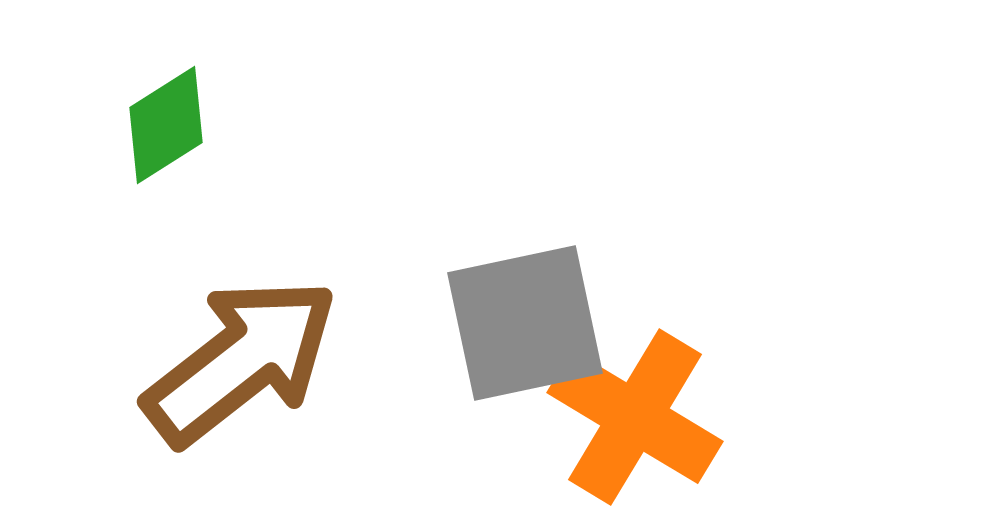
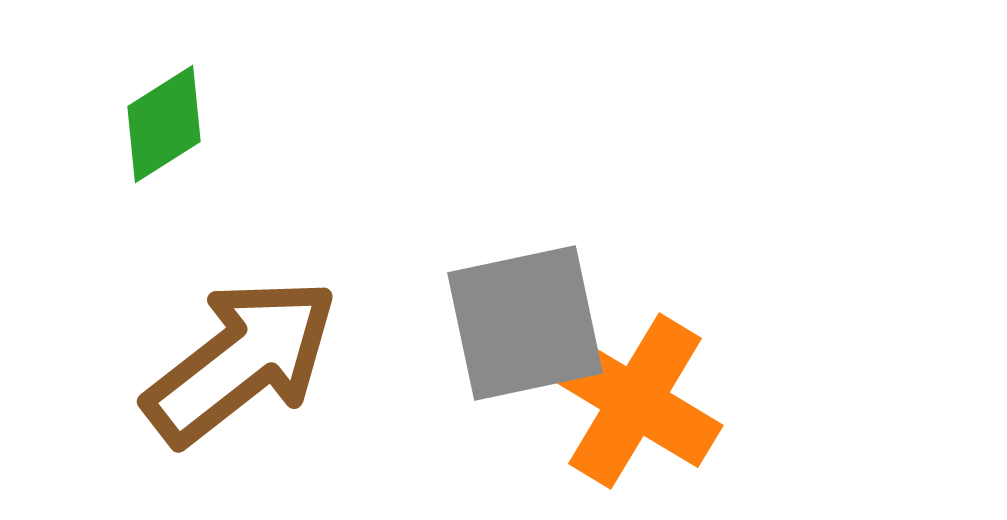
green diamond: moved 2 px left, 1 px up
orange cross: moved 16 px up
